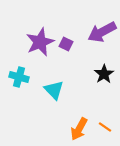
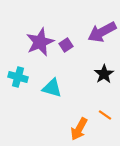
purple square: moved 1 px down; rotated 32 degrees clockwise
cyan cross: moved 1 px left
cyan triangle: moved 2 px left, 2 px up; rotated 30 degrees counterclockwise
orange line: moved 12 px up
